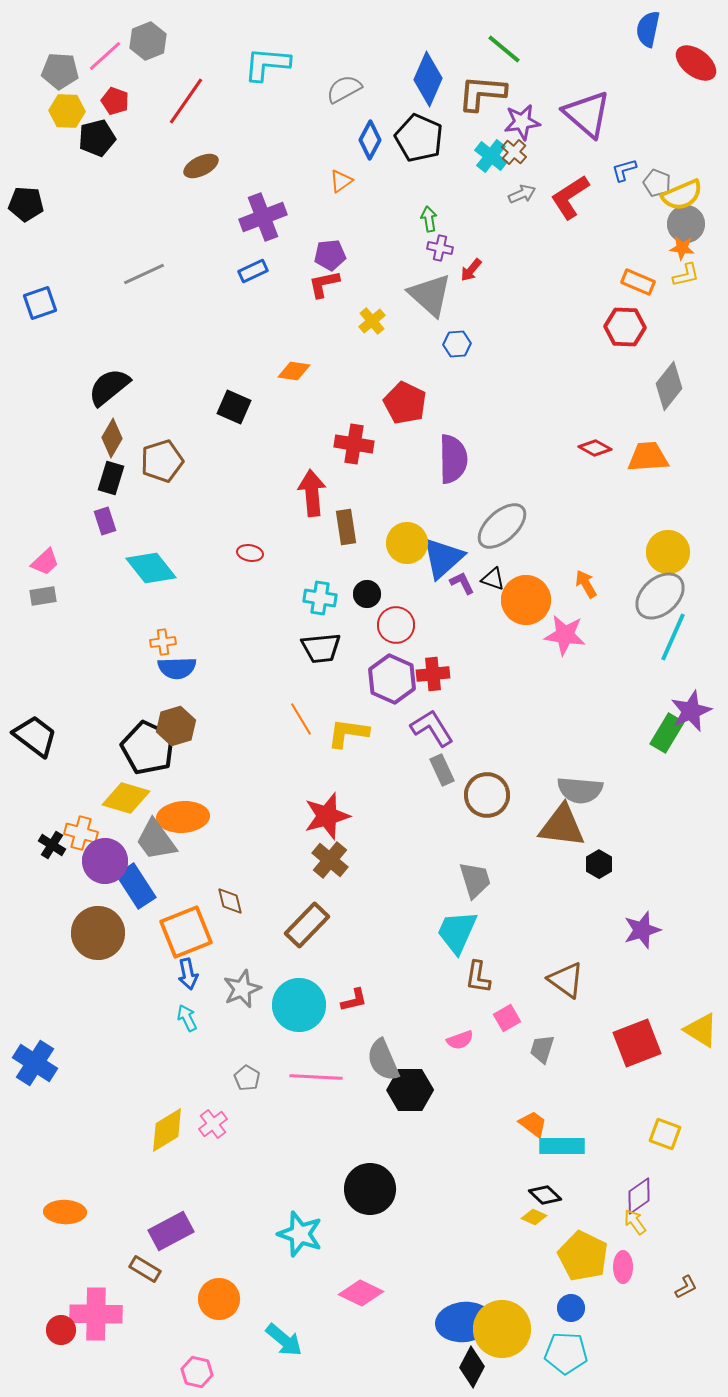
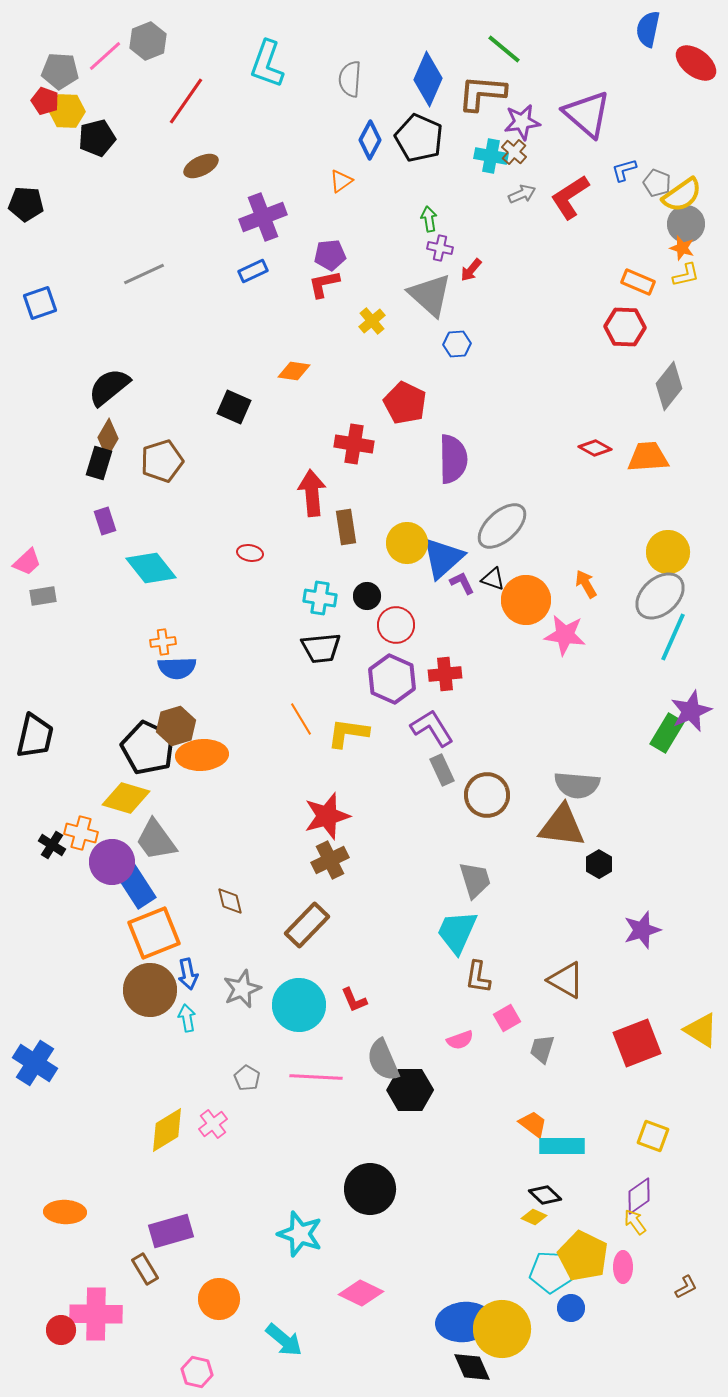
cyan L-shape at (267, 64): rotated 75 degrees counterclockwise
gray semicircle at (344, 89): moved 6 px right, 10 px up; rotated 57 degrees counterclockwise
red pentagon at (115, 101): moved 70 px left
cyan cross at (491, 156): rotated 28 degrees counterclockwise
yellow semicircle at (682, 195): rotated 12 degrees counterclockwise
orange star at (682, 248): rotated 10 degrees clockwise
brown diamond at (112, 438): moved 4 px left
black rectangle at (111, 478): moved 12 px left, 15 px up
pink trapezoid at (45, 562): moved 18 px left
black circle at (367, 594): moved 2 px down
red cross at (433, 674): moved 12 px right
black trapezoid at (35, 736): rotated 66 degrees clockwise
gray semicircle at (580, 790): moved 3 px left, 5 px up
orange ellipse at (183, 817): moved 19 px right, 62 px up
brown cross at (330, 860): rotated 24 degrees clockwise
purple circle at (105, 861): moved 7 px right, 1 px down
orange square at (186, 932): moved 32 px left, 1 px down
brown circle at (98, 933): moved 52 px right, 57 px down
brown triangle at (566, 980): rotated 6 degrees counterclockwise
red L-shape at (354, 1000): rotated 80 degrees clockwise
cyan arrow at (187, 1018): rotated 16 degrees clockwise
yellow square at (665, 1134): moved 12 px left, 2 px down
purple rectangle at (171, 1231): rotated 12 degrees clockwise
brown rectangle at (145, 1269): rotated 28 degrees clockwise
cyan pentagon at (566, 1353): moved 15 px left, 81 px up
black diamond at (472, 1367): rotated 51 degrees counterclockwise
